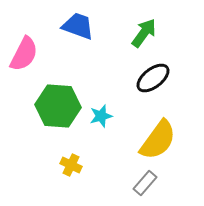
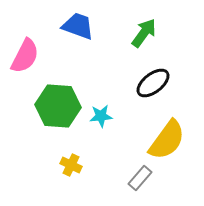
pink semicircle: moved 1 px right, 2 px down
black ellipse: moved 5 px down
cyan star: rotated 10 degrees clockwise
yellow semicircle: moved 9 px right
gray rectangle: moved 5 px left, 5 px up
